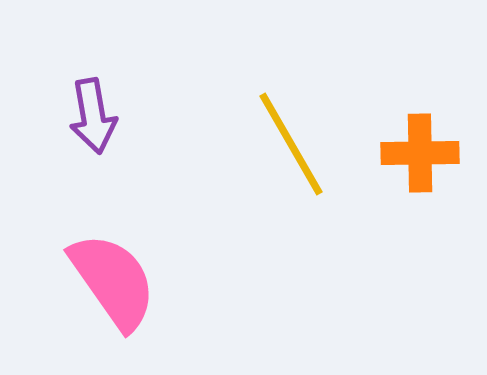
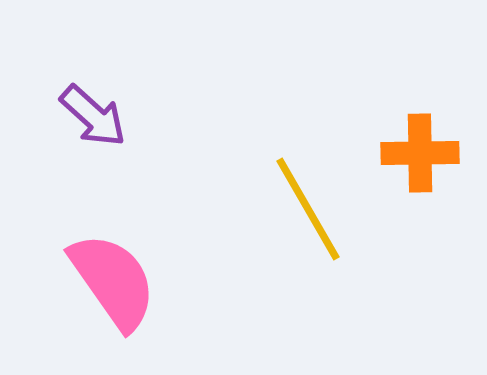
purple arrow: rotated 38 degrees counterclockwise
yellow line: moved 17 px right, 65 px down
